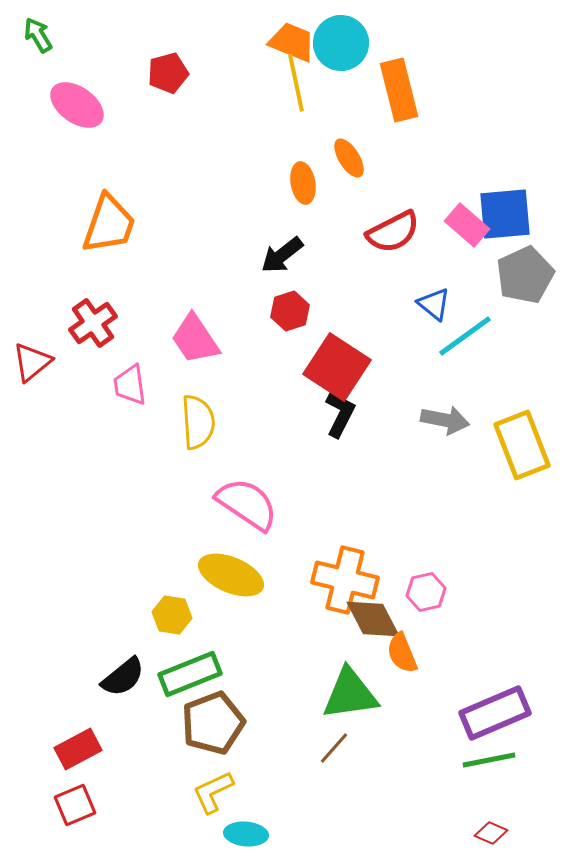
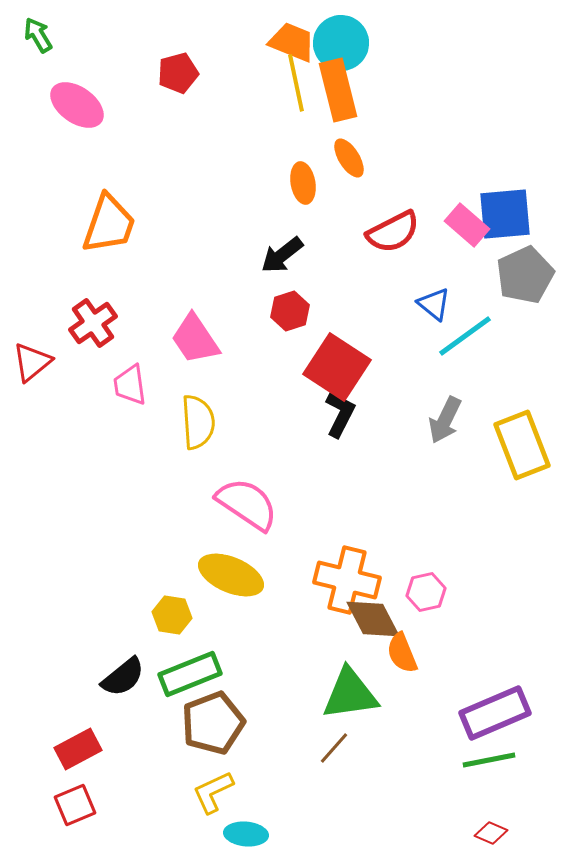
red pentagon at (168, 73): moved 10 px right
orange rectangle at (399, 90): moved 61 px left
gray arrow at (445, 420): rotated 105 degrees clockwise
orange cross at (345, 580): moved 2 px right
